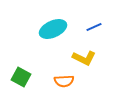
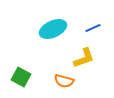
blue line: moved 1 px left, 1 px down
yellow L-shape: rotated 45 degrees counterclockwise
orange semicircle: rotated 18 degrees clockwise
